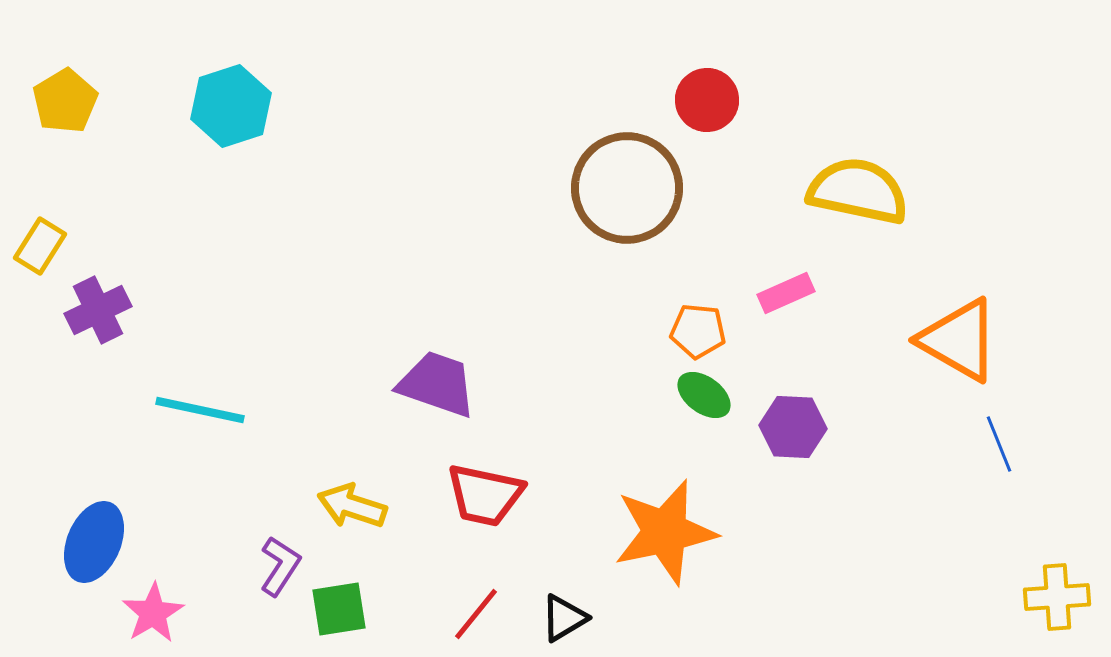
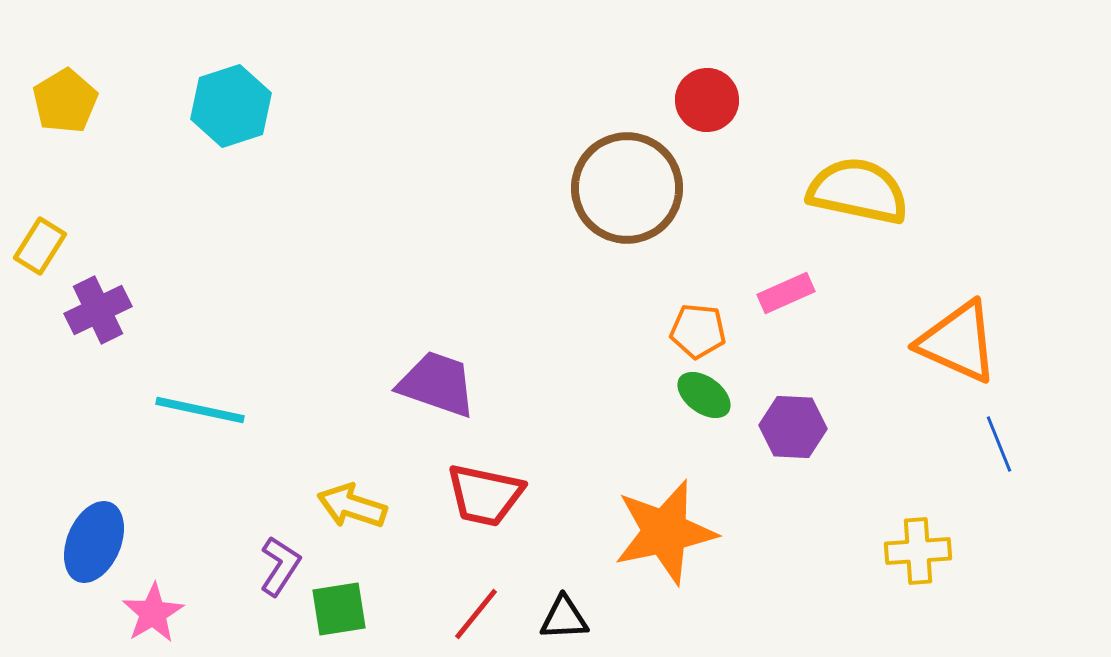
orange triangle: moved 1 px left, 2 px down; rotated 6 degrees counterclockwise
yellow cross: moved 139 px left, 46 px up
black triangle: rotated 28 degrees clockwise
